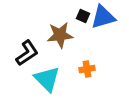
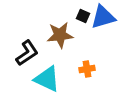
cyan triangle: rotated 20 degrees counterclockwise
